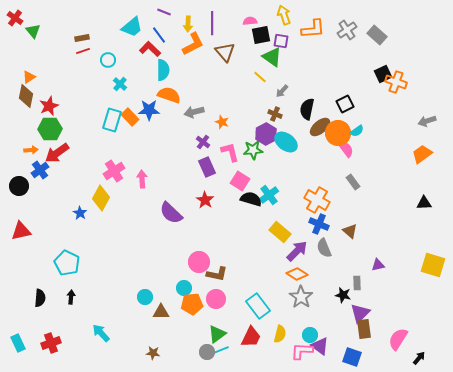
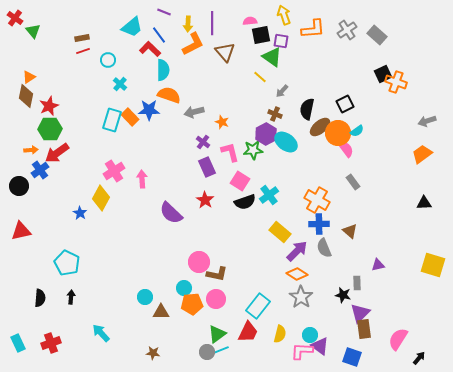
black semicircle at (251, 199): moved 6 px left, 3 px down; rotated 145 degrees clockwise
blue cross at (319, 224): rotated 24 degrees counterclockwise
cyan rectangle at (258, 306): rotated 75 degrees clockwise
red trapezoid at (251, 337): moved 3 px left, 5 px up
